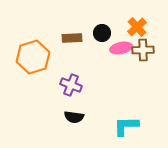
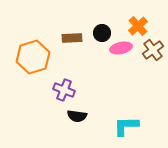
orange cross: moved 1 px right, 1 px up
brown cross: moved 10 px right; rotated 35 degrees counterclockwise
purple cross: moved 7 px left, 5 px down
black semicircle: moved 3 px right, 1 px up
